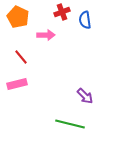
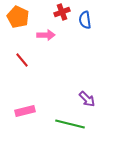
red line: moved 1 px right, 3 px down
pink rectangle: moved 8 px right, 27 px down
purple arrow: moved 2 px right, 3 px down
